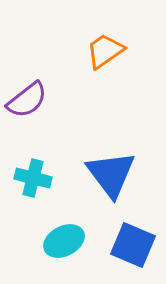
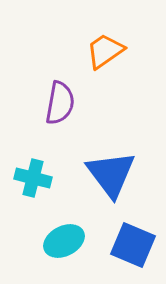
purple semicircle: moved 33 px right, 3 px down; rotated 42 degrees counterclockwise
